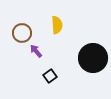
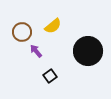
yellow semicircle: moved 4 px left, 1 px down; rotated 54 degrees clockwise
brown circle: moved 1 px up
black circle: moved 5 px left, 7 px up
